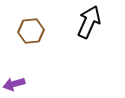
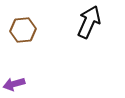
brown hexagon: moved 8 px left, 1 px up
